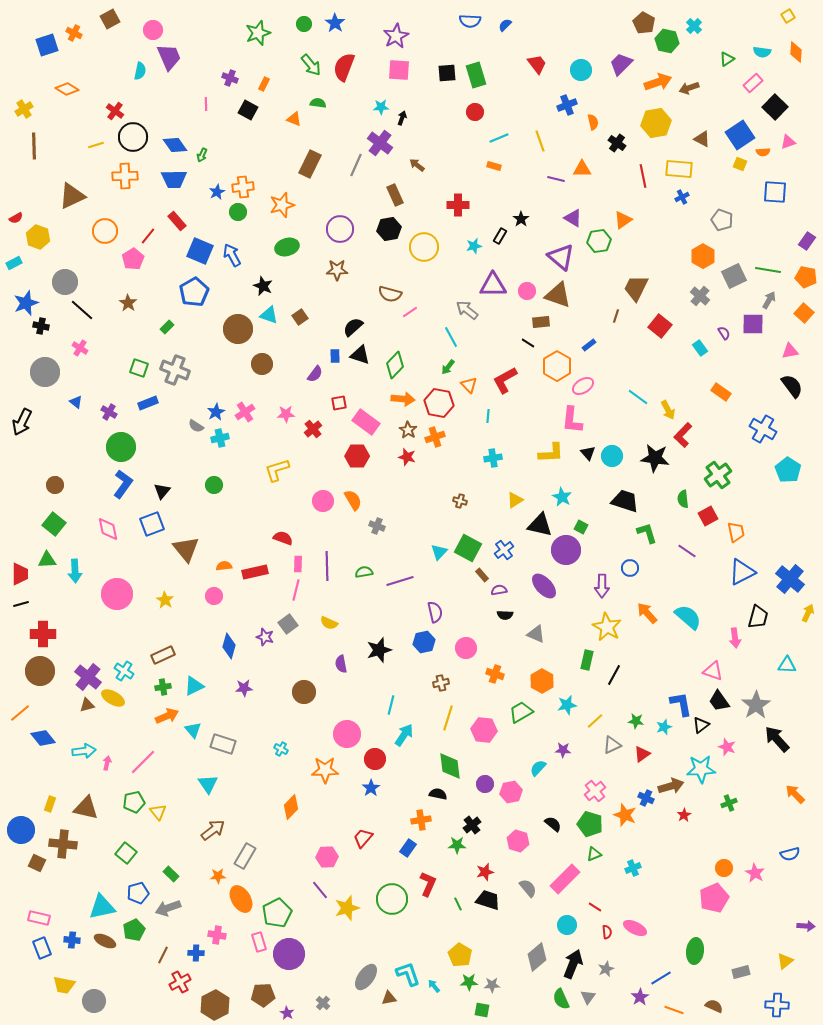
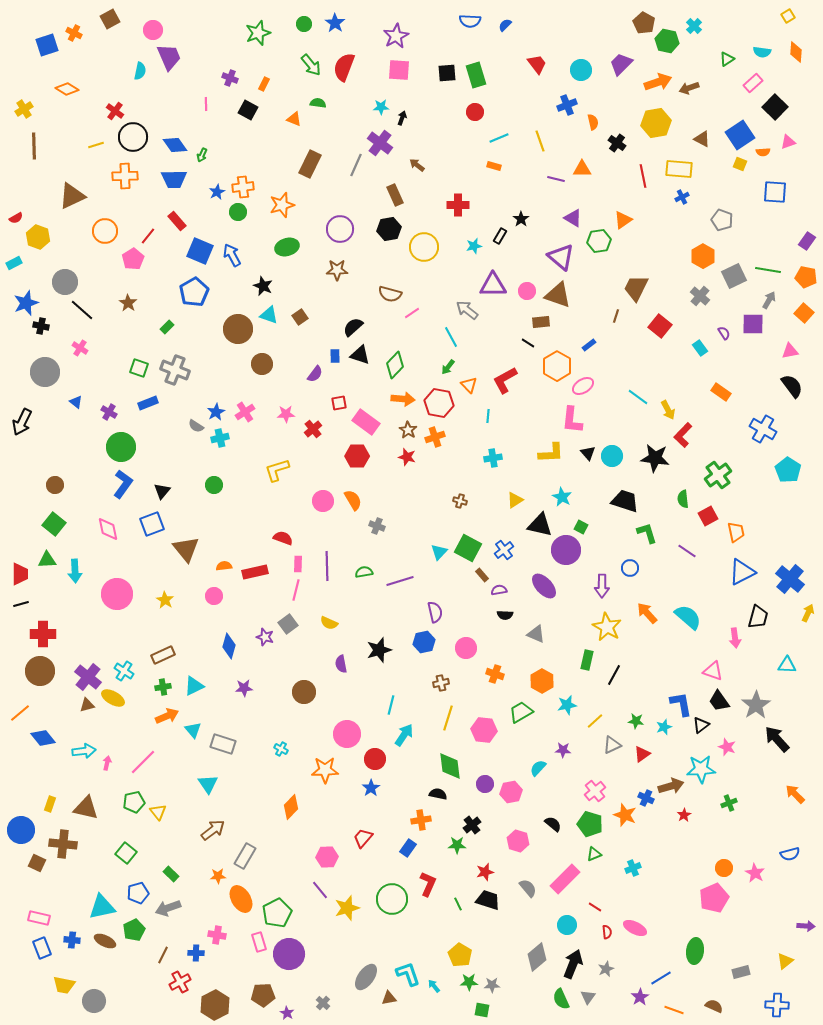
pink line at (410, 312): moved 2 px right, 1 px down
